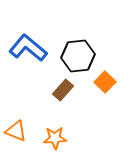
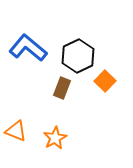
black hexagon: rotated 20 degrees counterclockwise
orange square: moved 1 px up
brown rectangle: moved 1 px left, 2 px up; rotated 20 degrees counterclockwise
orange star: rotated 25 degrees counterclockwise
